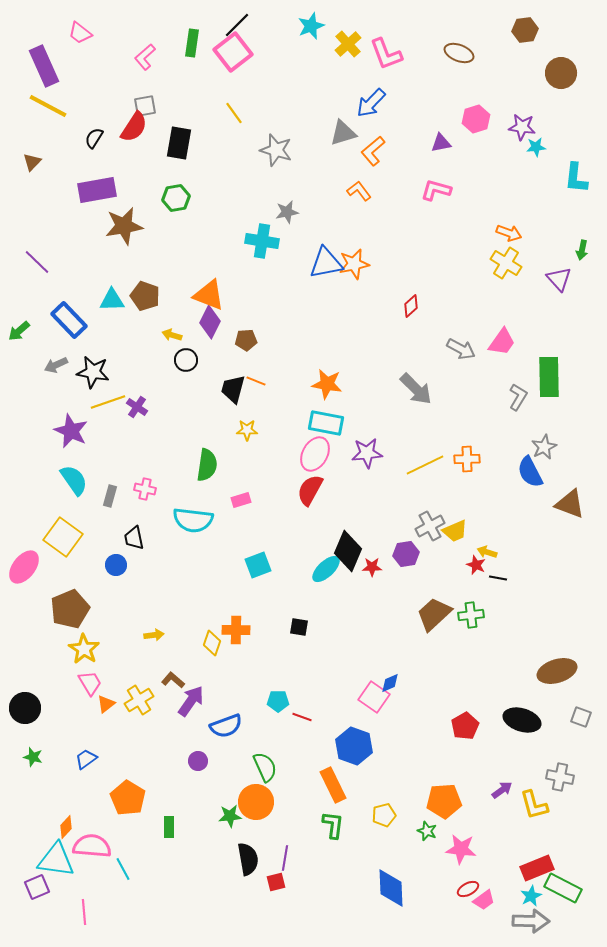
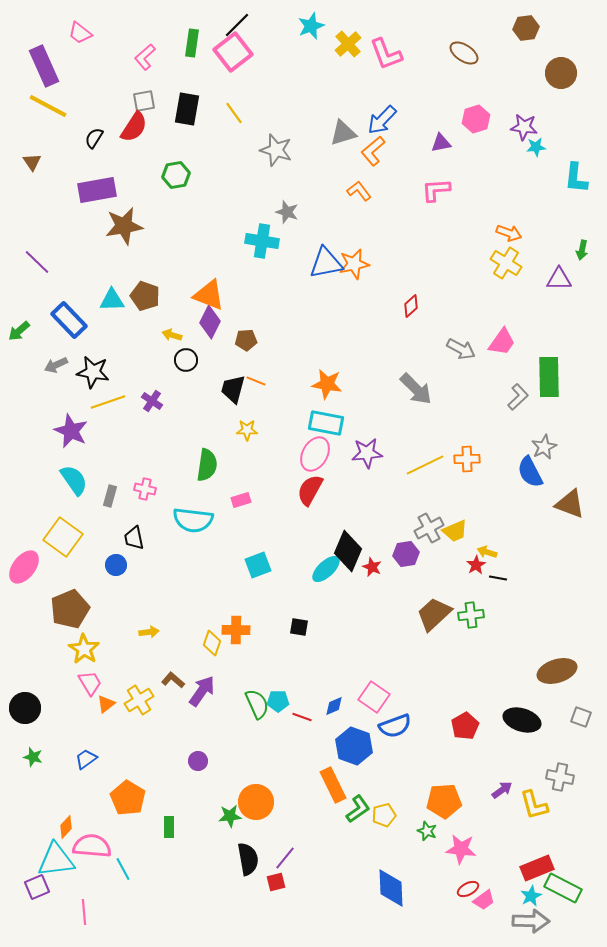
brown hexagon at (525, 30): moved 1 px right, 2 px up
brown ellipse at (459, 53): moved 5 px right; rotated 12 degrees clockwise
blue arrow at (371, 103): moved 11 px right, 17 px down
gray square at (145, 106): moved 1 px left, 5 px up
purple star at (522, 127): moved 2 px right
black rectangle at (179, 143): moved 8 px right, 34 px up
brown triangle at (32, 162): rotated 18 degrees counterclockwise
pink L-shape at (436, 190): rotated 20 degrees counterclockwise
green hexagon at (176, 198): moved 23 px up
gray star at (287, 212): rotated 30 degrees clockwise
purple triangle at (559, 279): rotated 48 degrees counterclockwise
gray L-shape at (518, 397): rotated 16 degrees clockwise
purple cross at (137, 407): moved 15 px right, 6 px up
gray cross at (430, 526): moved 1 px left, 2 px down
red star at (476, 565): rotated 18 degrees clockwise
red star at (372, 567): rotated 24 degrees clockwise
yellow arrow at (154, 635): moved 5 px left, 3 px up
blue diamond at (390, 683): moved 56 px left, 23 px down
purple arrow at (191, 701): moved 11 px right, 10 px up
blue semicircle at (226, 726): moved 169 px right
green semicircle at (265, 767): moved 8 px left, 63 px up
green L-shape at (333, 825): moved 25 px right, 16 px up; rotated 48 degrees clockwise
purple line at (285, 858): rotated 30 degrees clockwise
cyan triangle at (56, 860): rotated 15 degrees counterclockwise
